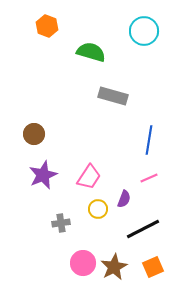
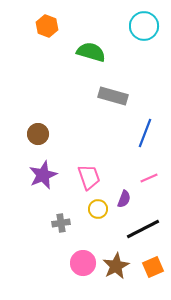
cyan circle: moved 5 px up
brown circle: moved 4 px right
blue line: moved 4 px left, 7 px up; rotated 12 degrees clockwise
pink trapezoid: rotated 52 degrees counterclockwise
brown star: moved 2 px right, 1 px up
